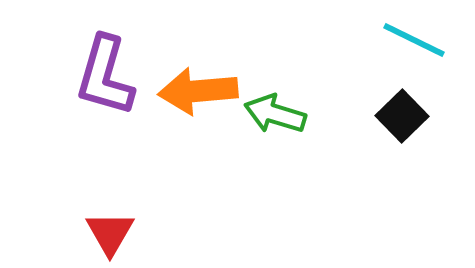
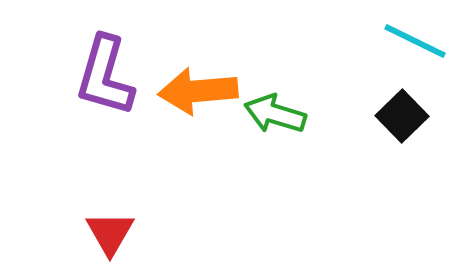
cyan line: moved 1 px right, 1 px down
